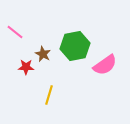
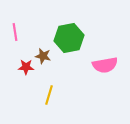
pink line: rotated 42 degrees clockwise
green hexagon: moved 6 px left, 8 px up
brown star: moved 2 px down; rotated 14 degrees counterclockwise
pink semicircle: rotated 25 degrees clockwise
